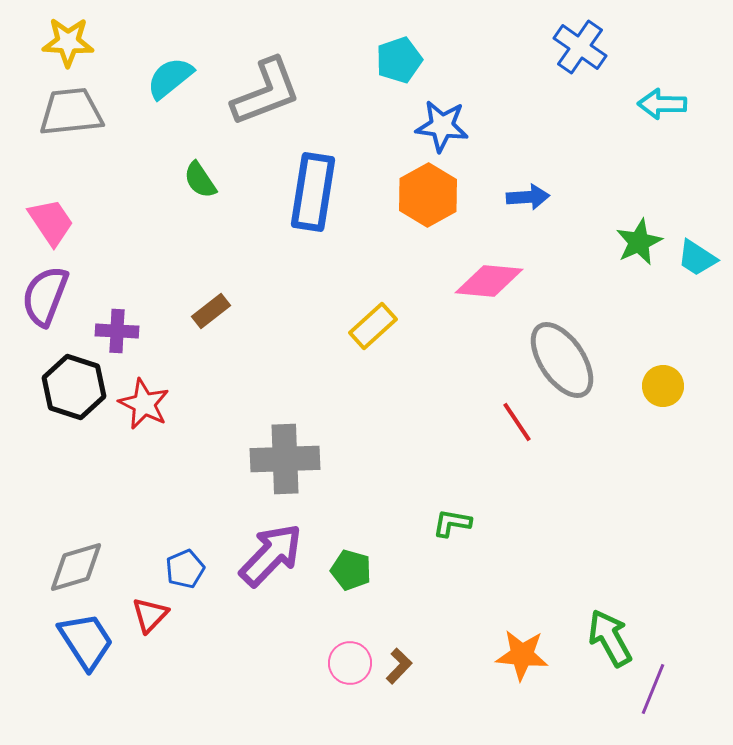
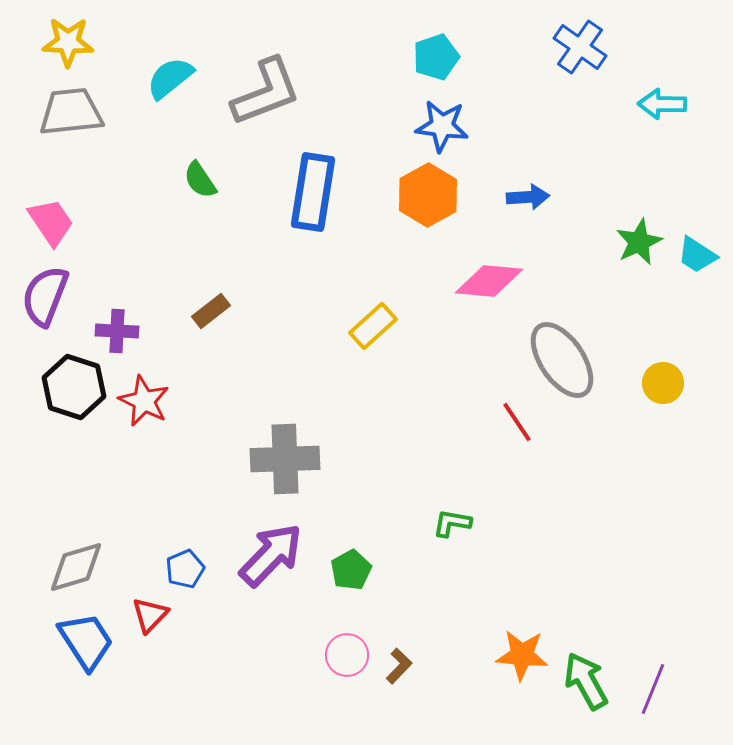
cyan pentagon: moved 37 px right, 3 px up
cyan trapezoid: moved 3 px up
yellow circle: moved 3 px up
red star: moved 3 px up
green pentagon: rotated 27 degrees clockwise
green arrow: moved 24 px left, 43 px down
pink circle: moved 3 px left, 8 px up
